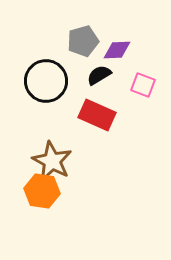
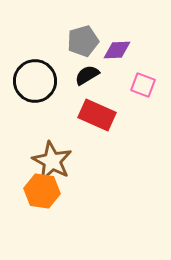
black semicircle: moved 12 px left
black circle: moved 11 px left
